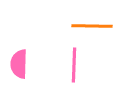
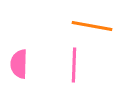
orange line: rotated 9 degrees clockwise
